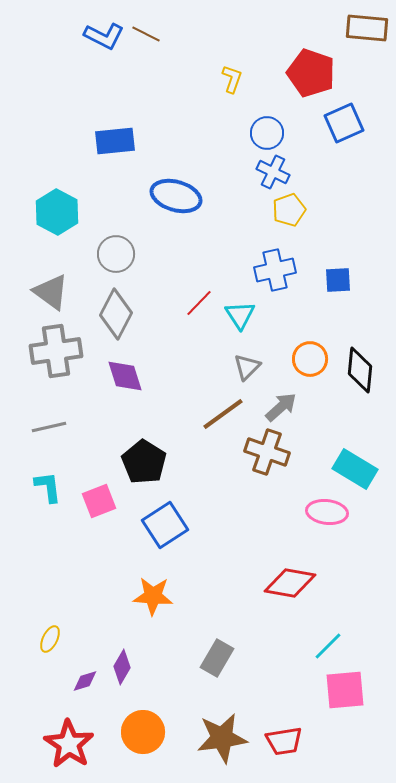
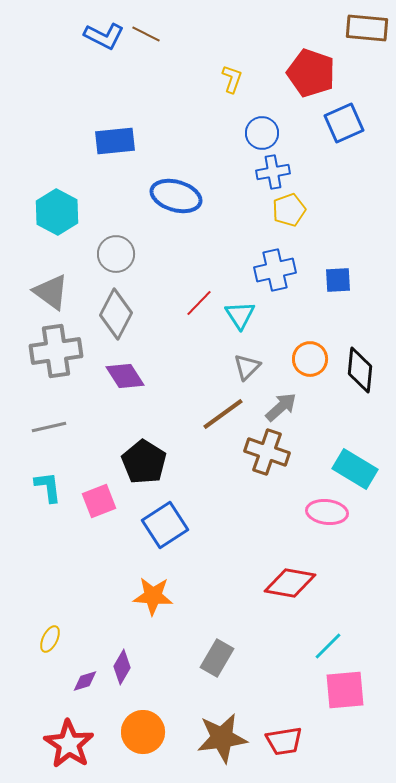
blue circle at (267, 133): moved 5 px left
blue cross at (273, 172): rotated 36 degrees counterclockwise
purple diamond at (125, 376): rotated 15 degrees counterclockwise
